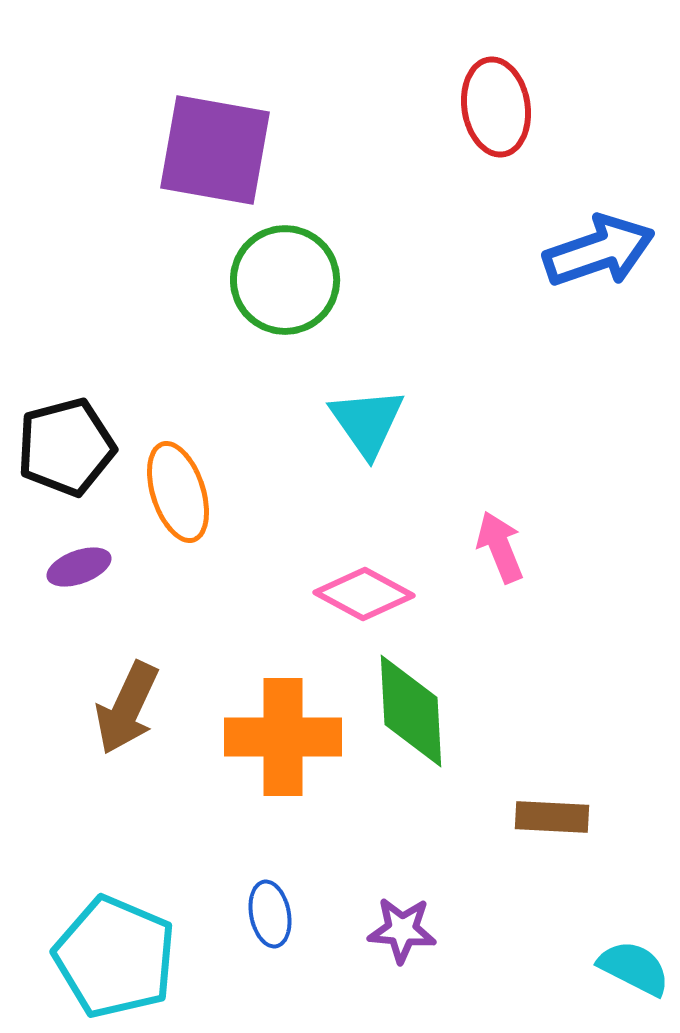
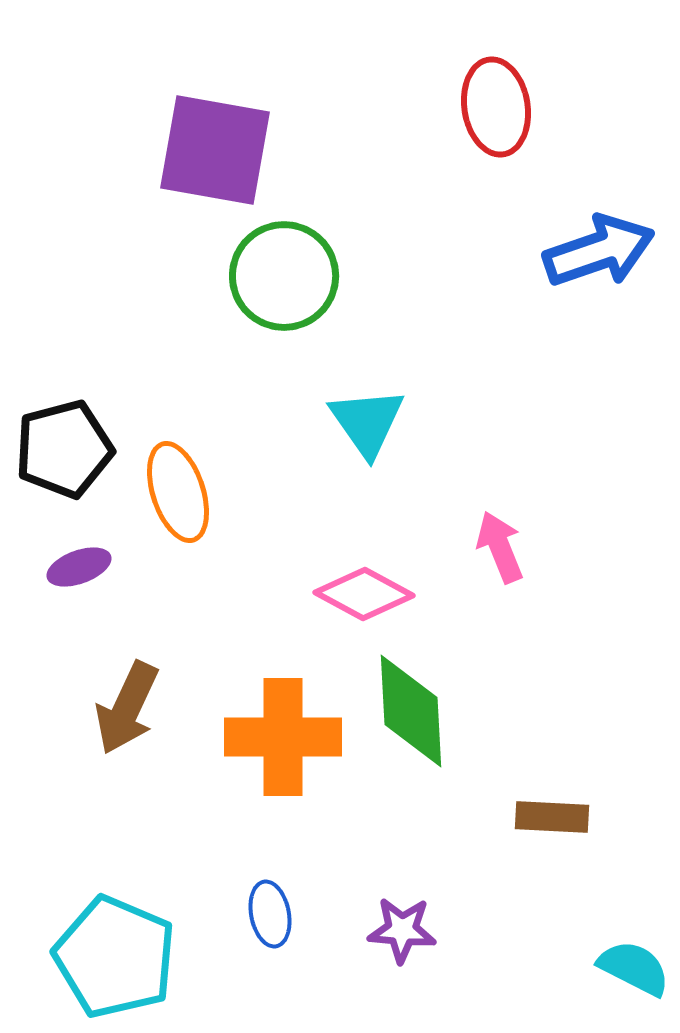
green circle: moved 1 px left, 4 px up
black pentagon: moved 2 px left, 2 px down
